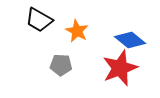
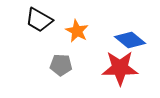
red star: rotated 21 degrees clockwise
